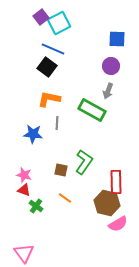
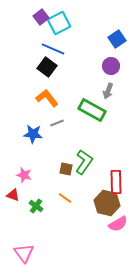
blue square: rotated 36 degrees counterclockwise
orange L-shape: moved 2 px left, 1 px up; rotated 40 degrees clockwise
gray line: rotated 64 degrees clockwise
brown square: moved 5 px right, 1 px up
red triangle: moved 11 px left, 5 px down
